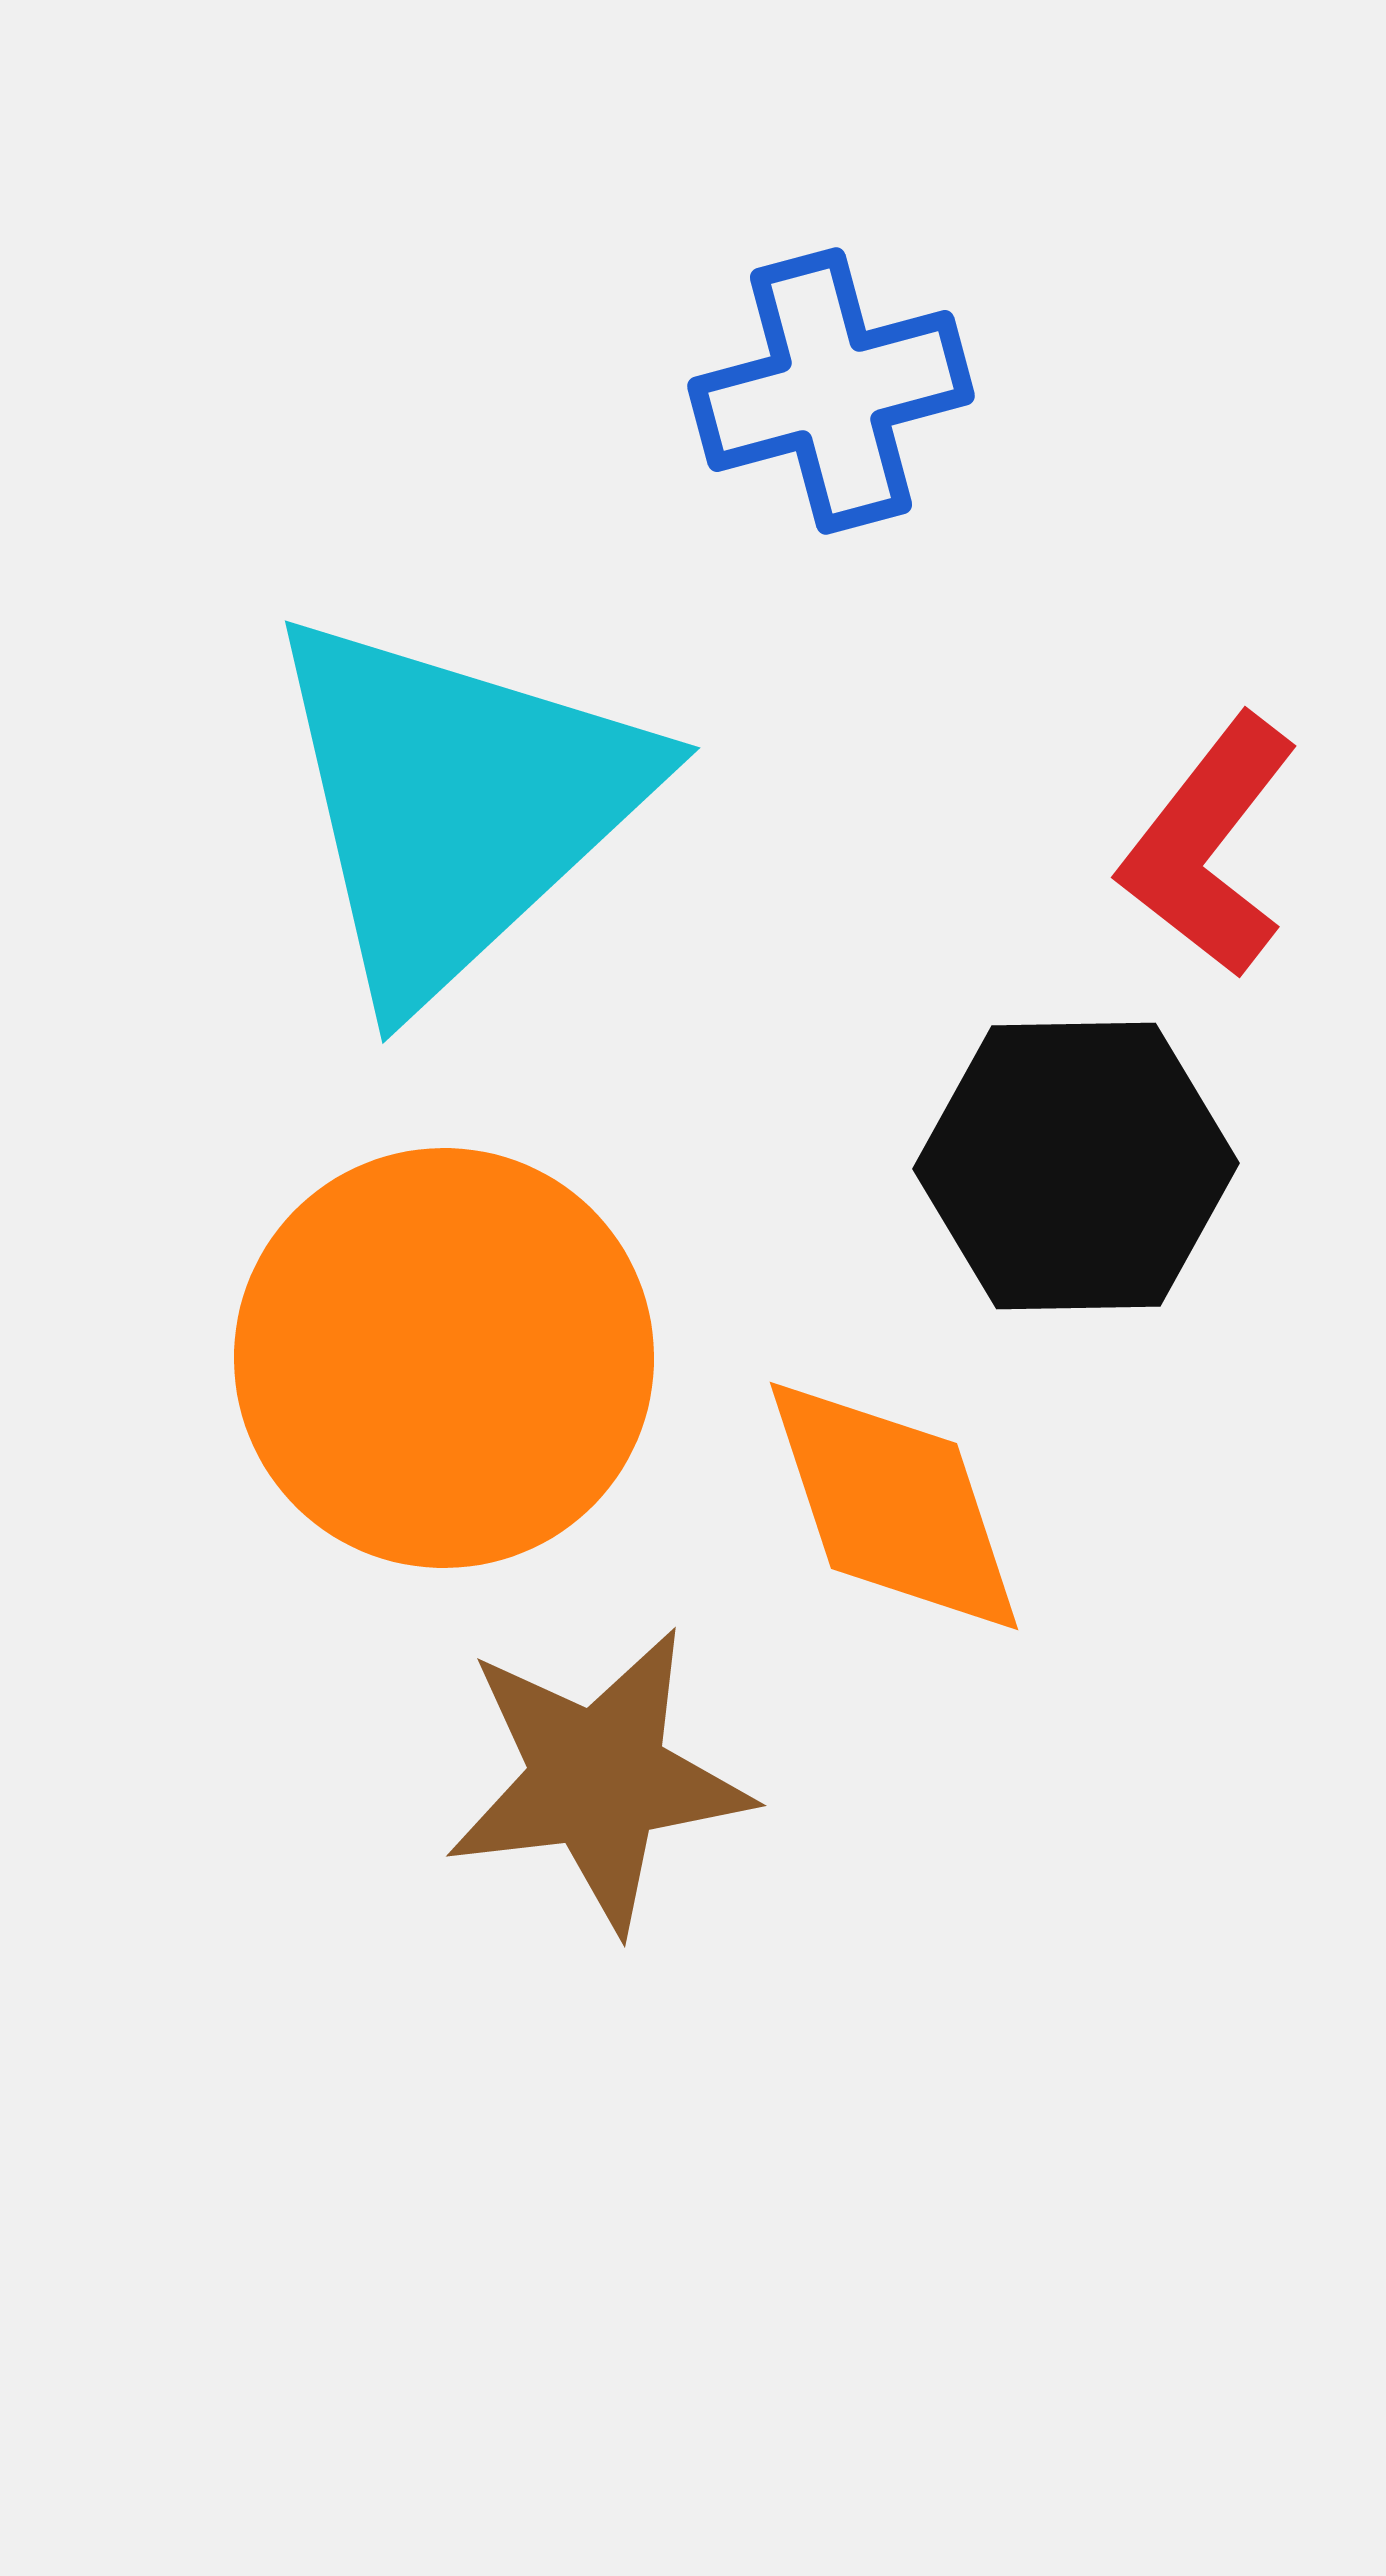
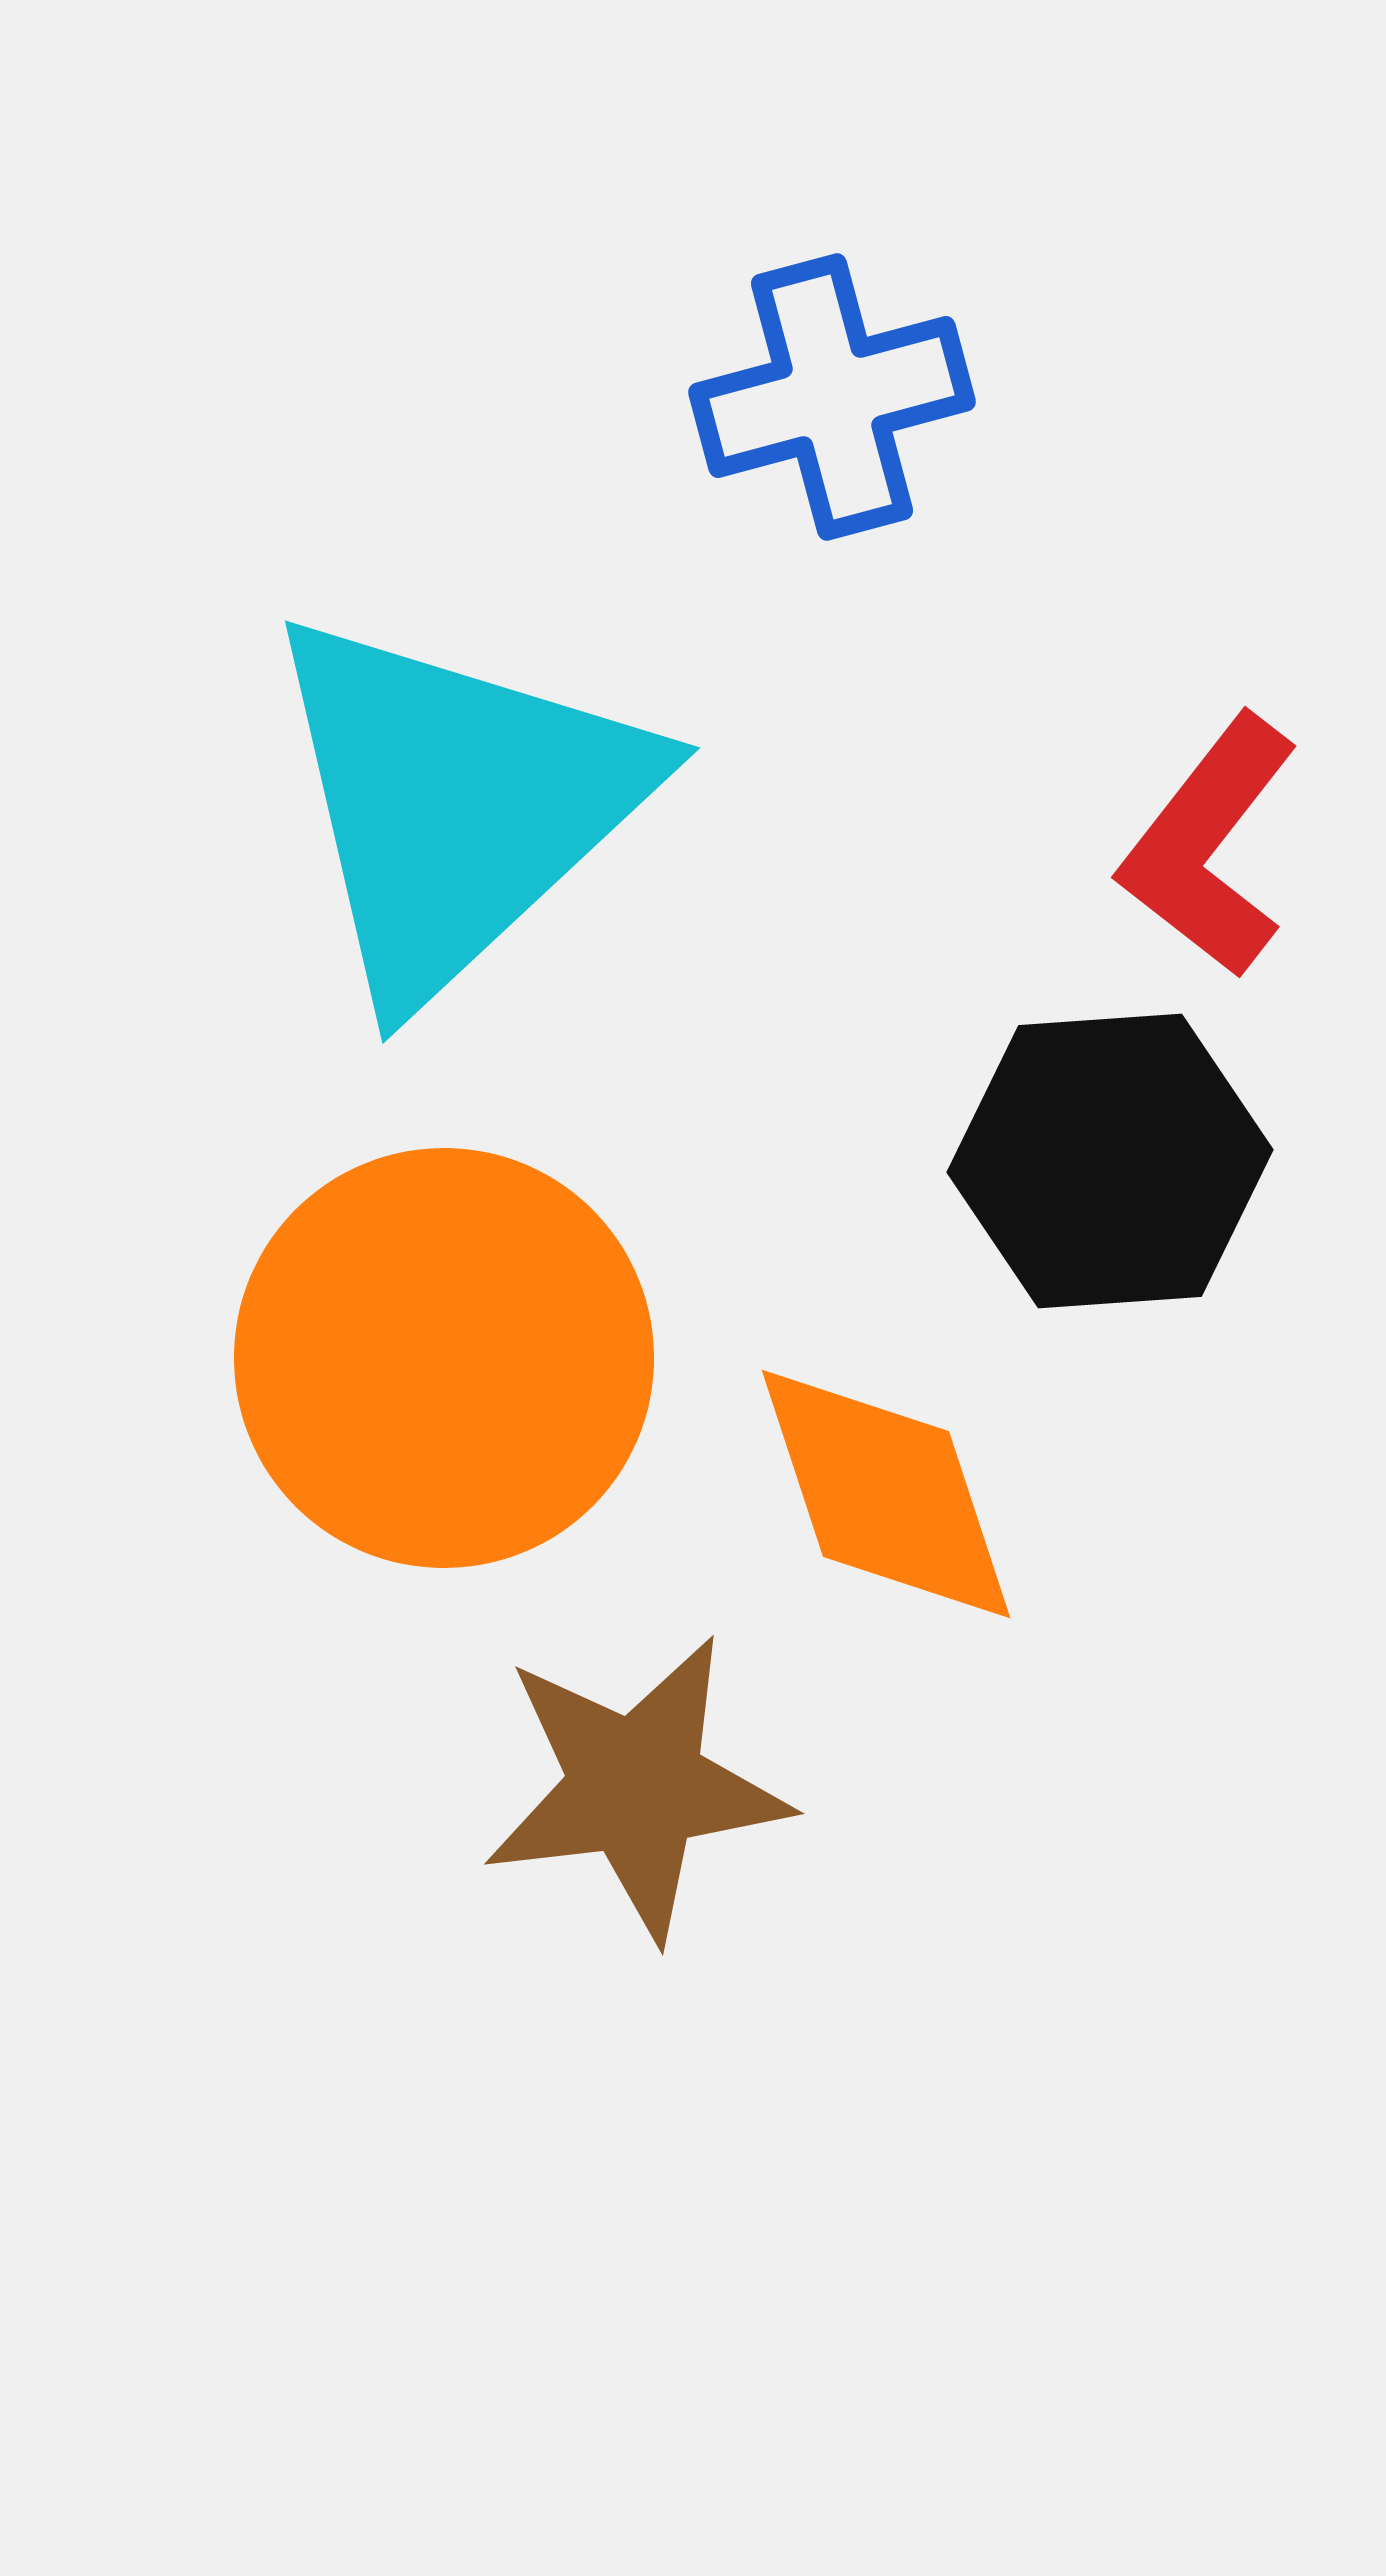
blue cross: moved 1 px right, 6 px down
black hexagon: moved 34 px right, 5 px up; rotated 3 degrees counterclockwise
orange diamond: moved 8 px left, 12 px up
brown star: moved 38 px right, 8 px down
